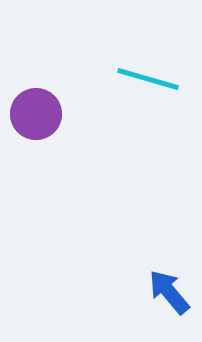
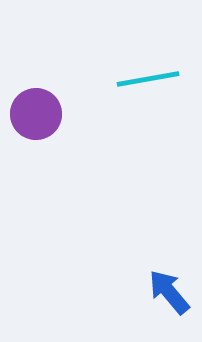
cyan line: rotated 26 degrees counterclockwise
